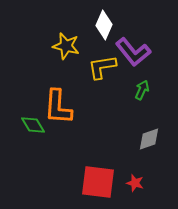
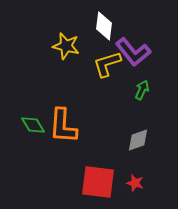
white diamond: moved 1 px down; rotated 16 degrees counterclockwise
yellow L-shape: moved 5 px right, 3 px up; rotated 8 degrees counterclockwise
orange L-shape: moved 5 px right, 19 px down
gray diamond: moved 11 px left, 1 px down
